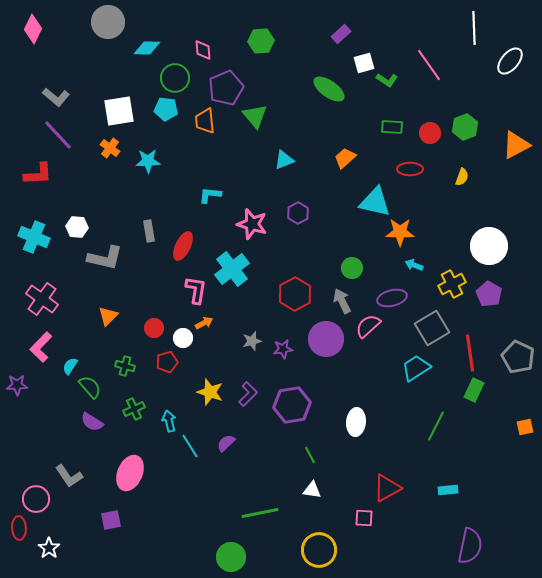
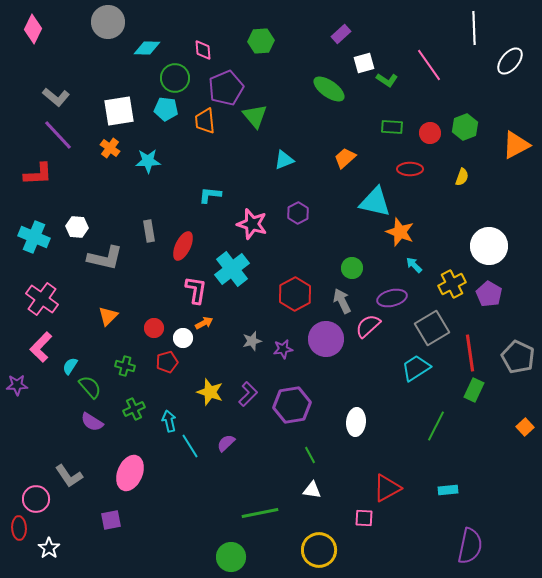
orange star at (400, 232): rotated 20 degrees clockwise
cyan arrow at (414, 265): rotated 24 degrees clockwise
orange square at (525, 427): rotated 30 degrees counterclockwise
